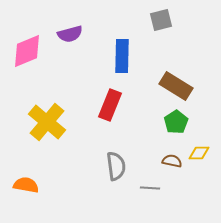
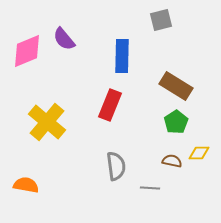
purple semicircle: moved 6 px left, 5 px down; rotated 65 degrees clockwise
